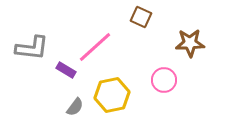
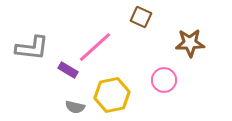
purple rectangle: moved 2 px right
gray semicircle: rotated 66 degrees clockwise
